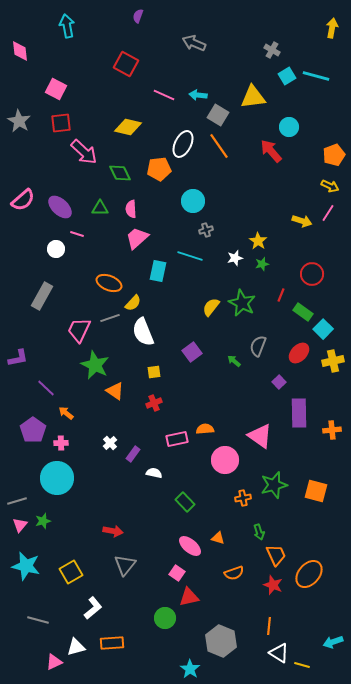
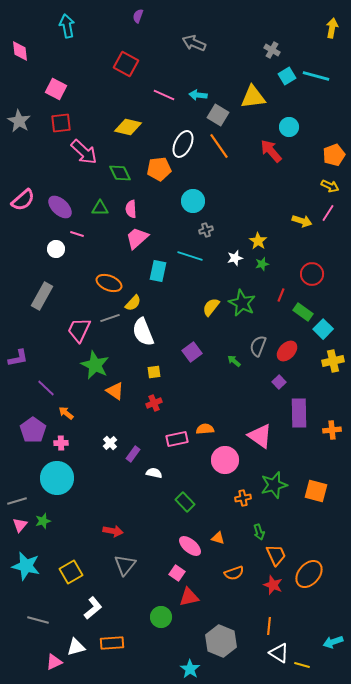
red ellipse at (299, 353): moved 12 px left, 2 px up
green circle at (165, 618): moved 4 px left, 1 px up
